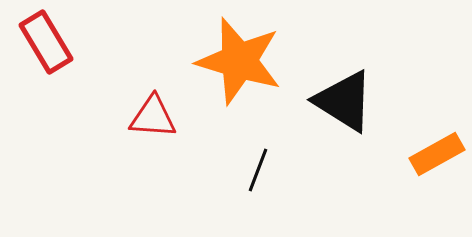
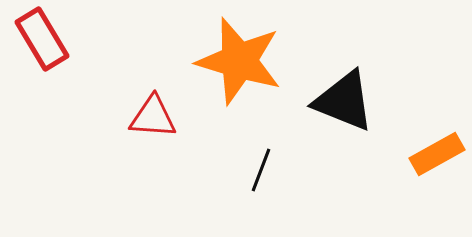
red rectangle: moved 4 px left, 3 px up
black triangle: rotated 10 degrees counterclockwise
black line: moved 3 px right
